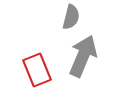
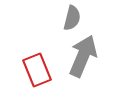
gray semicircle: moved 1 px right, 1 px down
